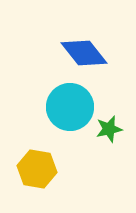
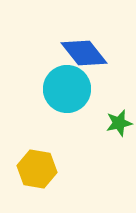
cyan circle: moved 3 px left, 18 px up
green star: moved 10 px right, 6 px up
